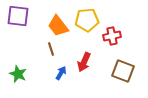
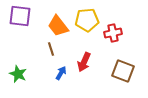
purple square: moved 2 px right
red cross: moved 1 px right, 3 px up
